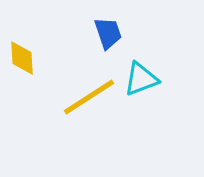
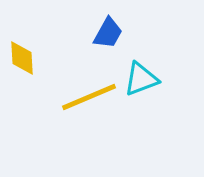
blue trapezoid: rotated 48 degrees clockwise
yellow line: rotated 10 degrees clockwise
